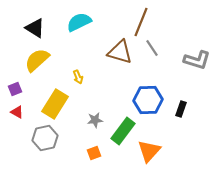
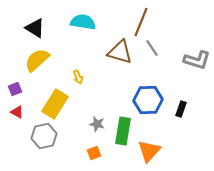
cyan semicircle: moved 4 px right; rotated 35 degrees clockwise
gray star: moved 2 px right, 4 px down; rotated 21 degrees clockwise
green rectangle: rotated 28 degrees counterclockwise
gray hexagon: moved 1 px left, 2 px up
